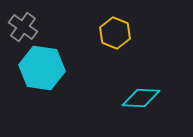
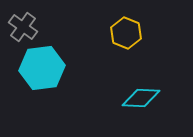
yellow hexagon: moved 11 px right
cyan hexagon: rotated 15 degrees counterclockwise
